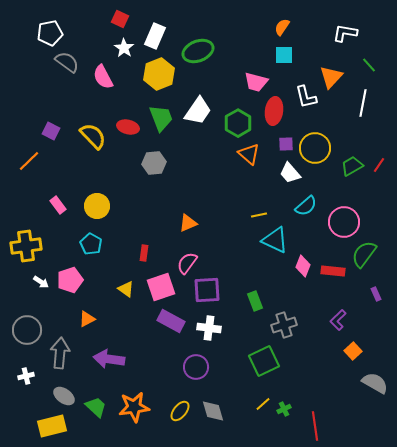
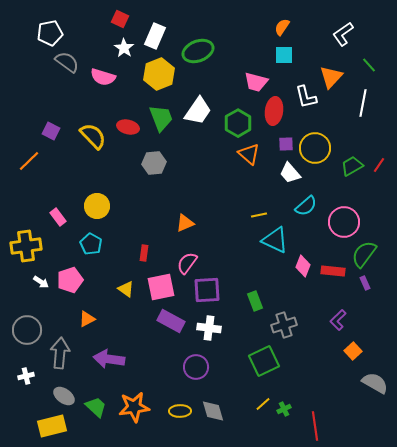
white L-shape at (345, 33): moved 2 px left, 1 px down; rotated 45 degrees counterclockwise
pink semicircle at (103, 77): rotated 45 degrees counterclockwise
pink rectangle at (58, 205): moved 12 px down
orange triangle at (188, 223): moved 3 px left
pink square at (161, 287): rotated 8 degrees clockwise
purple rectangle at (376, 294): moved 11 px left, 11 px up
yellow ellipse at (180, 411): rotated 50 degrees clockwise
